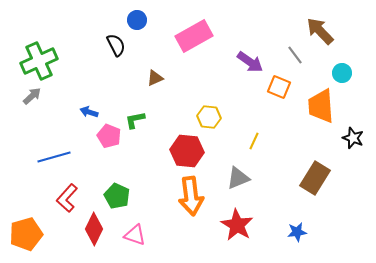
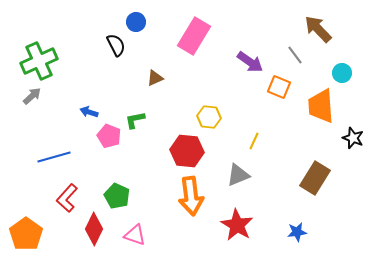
blue circle: moved 1 px left, 2 px down
brown arrow: moved 2 px left, 2 px up
pink rectangle: rotated 30 degrees counterclockwise
gray triangle: moved 3 px up
orange pentagon: rotated 20 degrees counterclockwise
